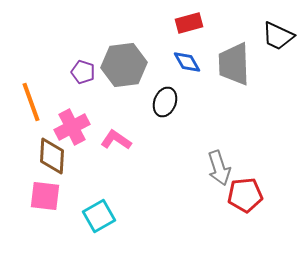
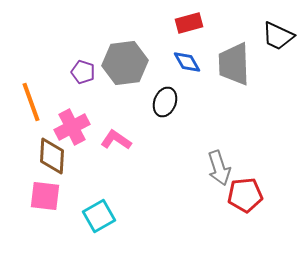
gray hexagon: moved 1 px right, 2 px up
